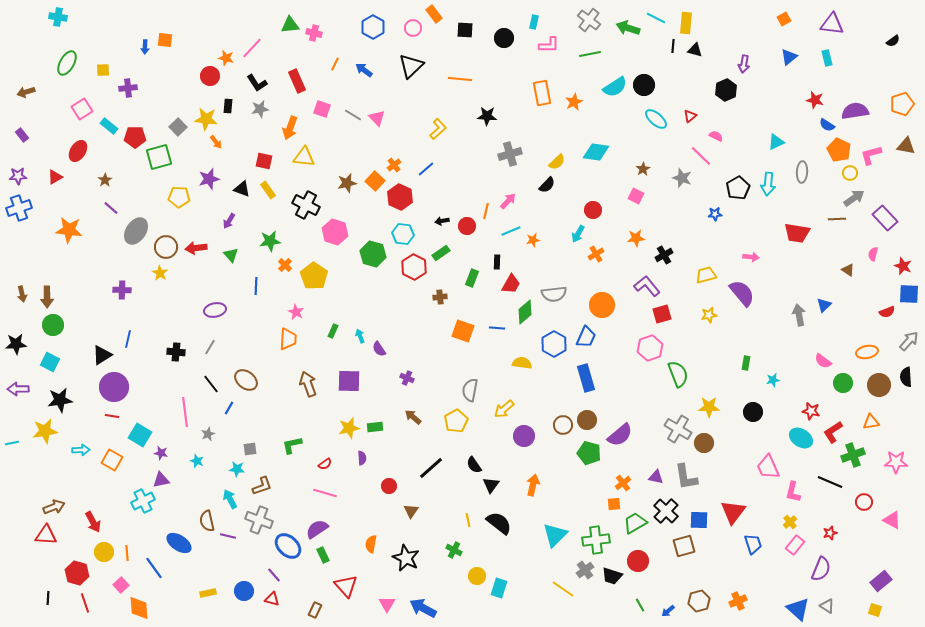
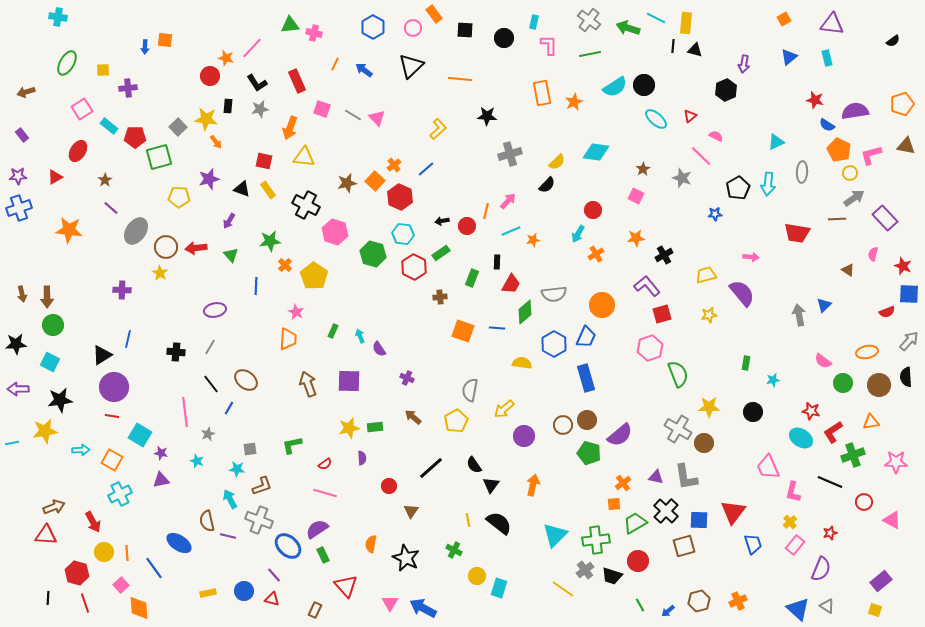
pink L-shape at (549, 45): rotated 90 degrees counterclockwise
cyan cross at (143, 501): moved 23 px left, 7 px up
pink triangle at (387, 604): moved 3 px right, 1 px up
